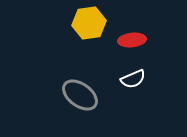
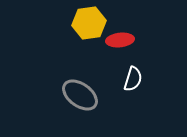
red ellipse: moved 12 px left
white semicircle: rotated 50 degrees counterclockwise
